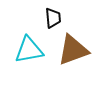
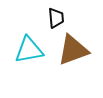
black trapezoid: moved 3 px right
